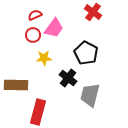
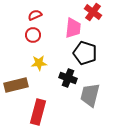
pink trapezoid: moved 19 px right; rotated 30 degrees counterclockwise
black pentagon: moved 1 px left; rotated 10 degrees counterclockwise
yellow star: moved 5 px left, 5 px down
black cross: rotated 18 degrees counterclockwise
brown rectangle: rotated 15 degrees counterclockwise
